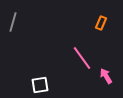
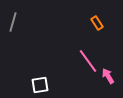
orange rectangle: moved 4 px left; rotated 56 degrees counterclockwise
pink line: moved 6 px right, 3 px down
pink arrow: moved 2 px right
